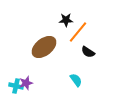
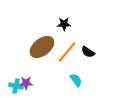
black star: moved 2 px left, 4 px down
orange line: moved 11 px left, 20 px down
brown ellipse: moved 2 px left
purple star: rotated 16 degrees clockwise
